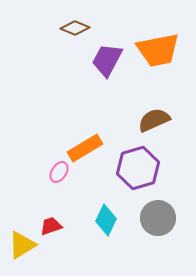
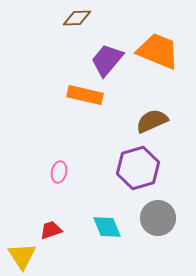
brown diamond: moved 2 px right, 10 px up; rotated 24 degrees counterclockwise
orange trapezoid: moved 1 px down; rotated 147 degrees counterclockwise
purple trapezoid: rotated 12 degrees clockwise
brown semicircle: moved 2 px left, 1 px down
orange rectangle: moved 53 px up; rotated 44 degrees clockwise
pink ellipse: rotated 20 degrees counterclockwise
cyan diamond: moved 1 px right, 7 px down; rotated 48 degrees counterclockwise
red trapezoid: moved 4 px down
yellow triangle: moved 11 px down; rotated 32 degrees counterclockwise
